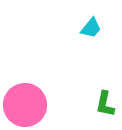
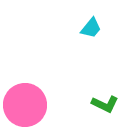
green L-shape: rotated 76 degrees counterclockwise
